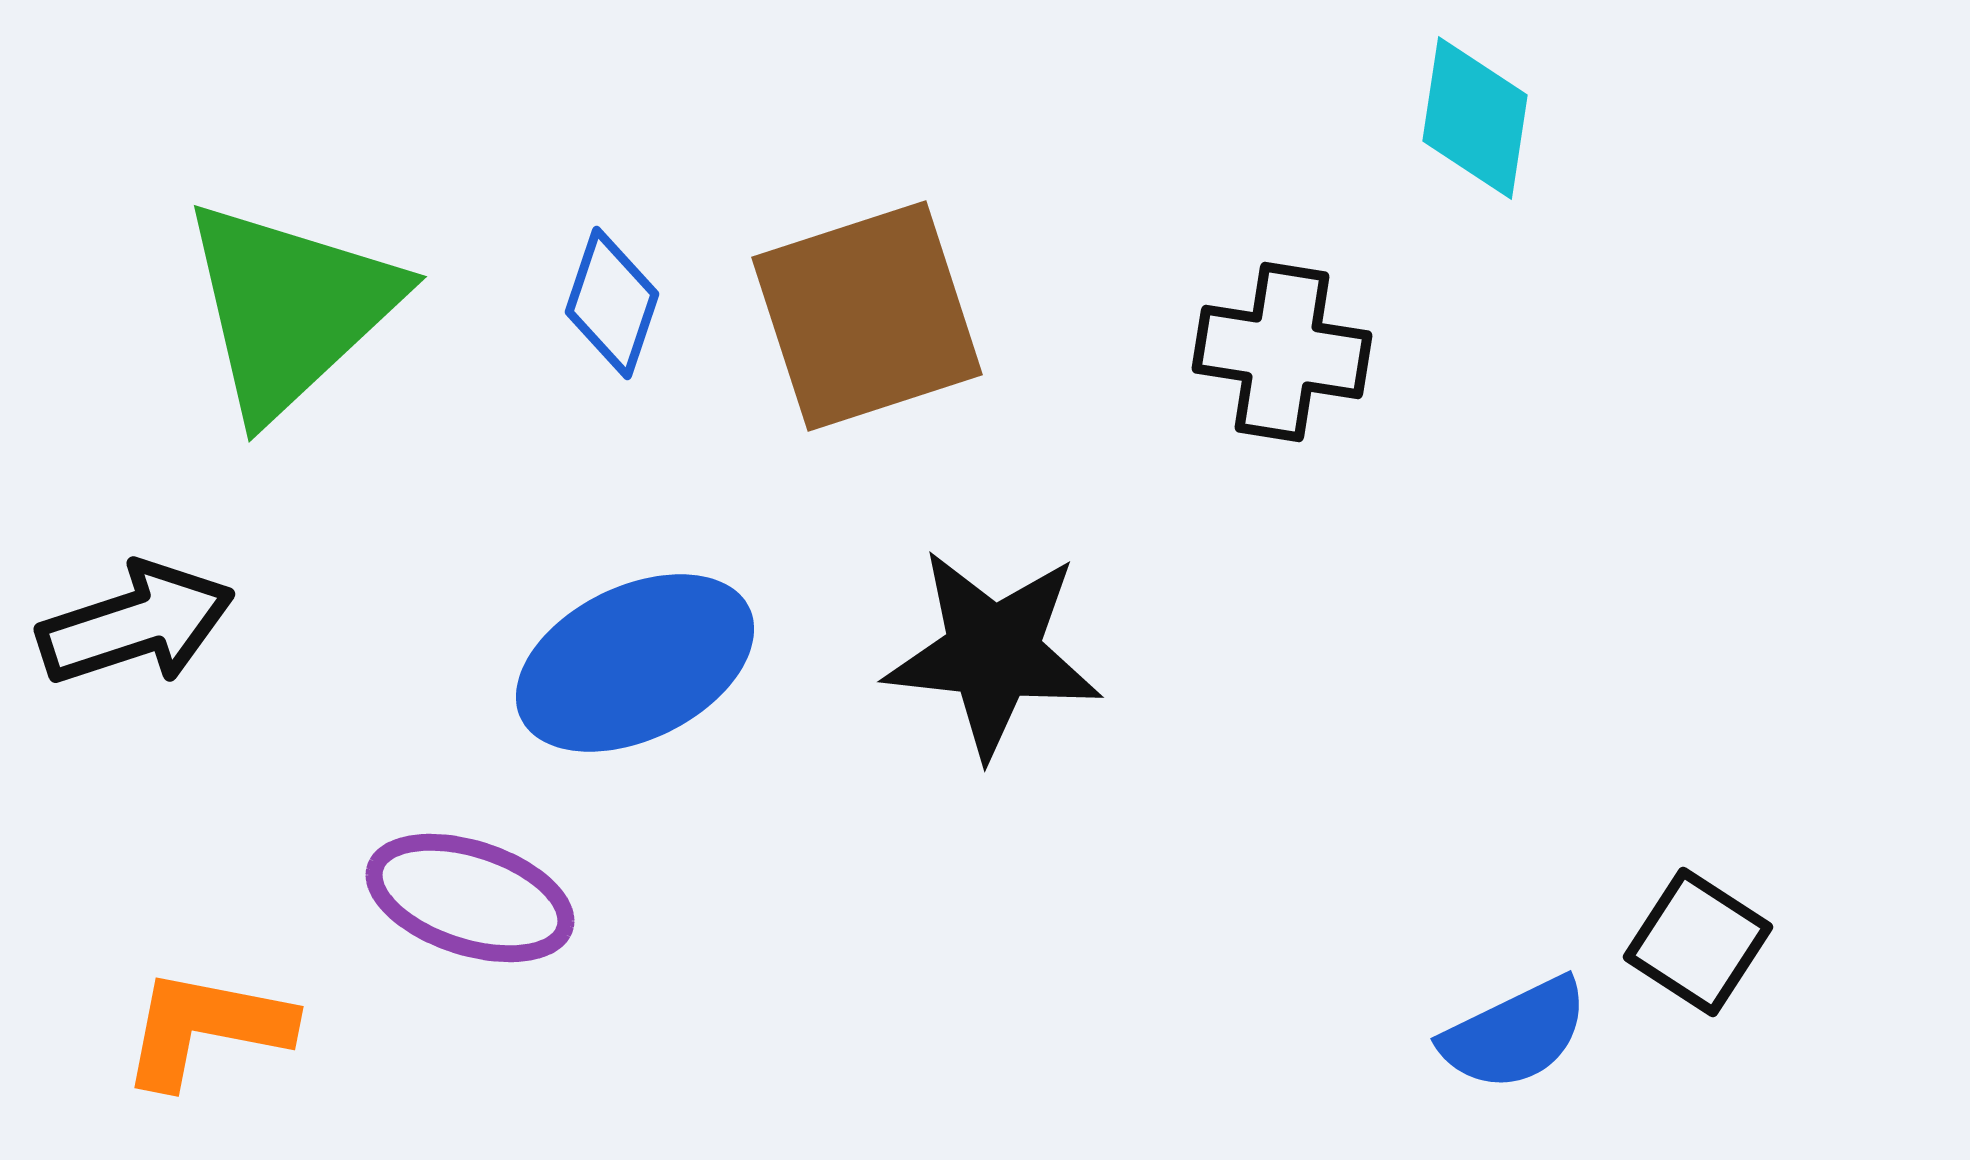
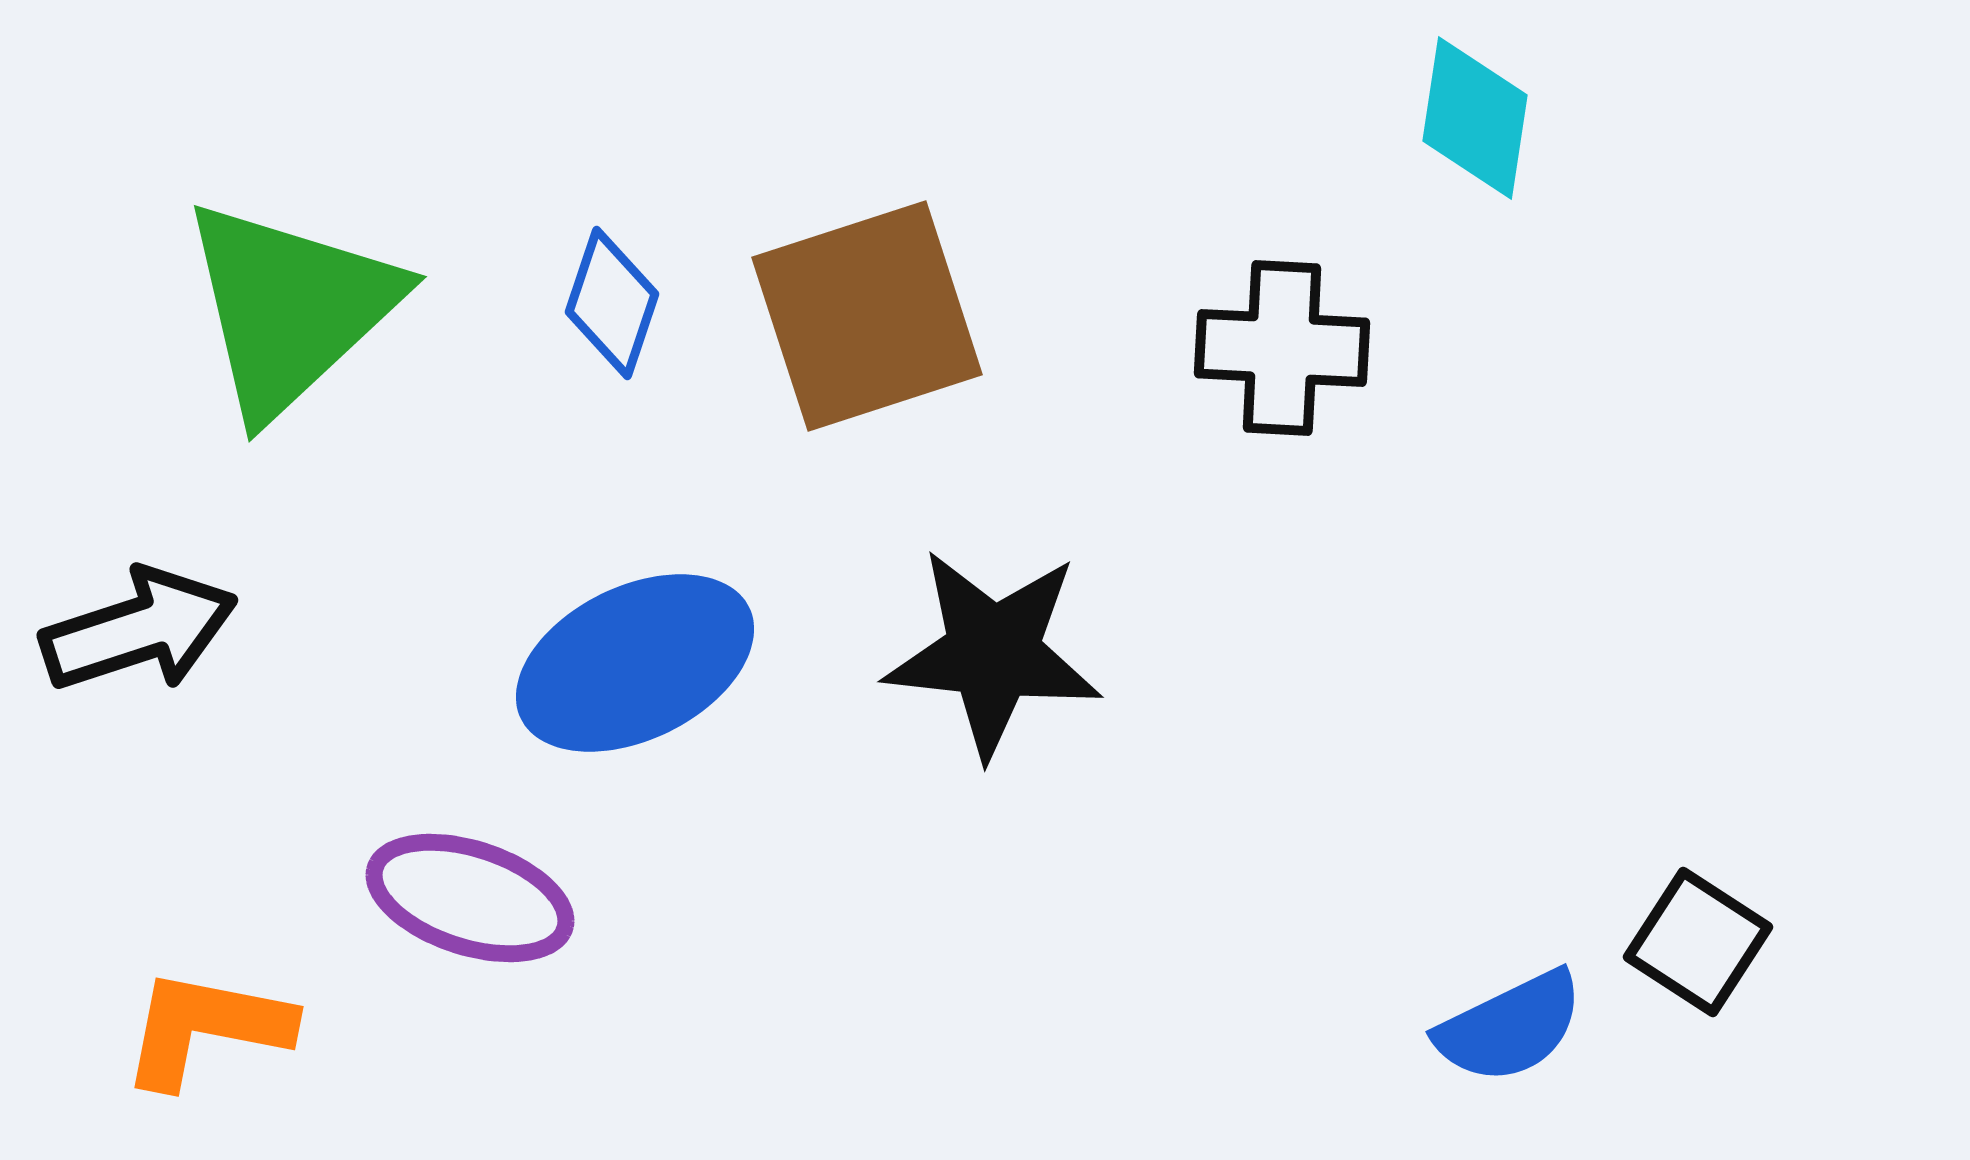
black cross: moved 4 px up; rotated 6 degrees counterclockwise
black arrow: moved 3 px right, 6 px down
blue semicircle: moved 5 px left, 7 px up
